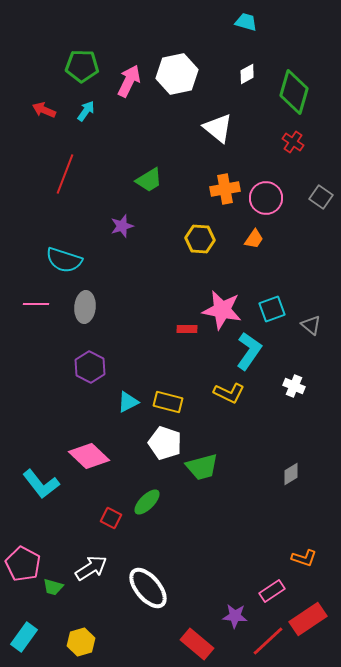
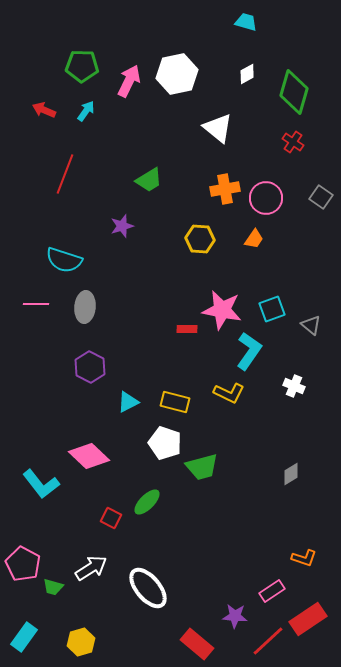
yellow rectangle at (168, 402): moved 7 px right
